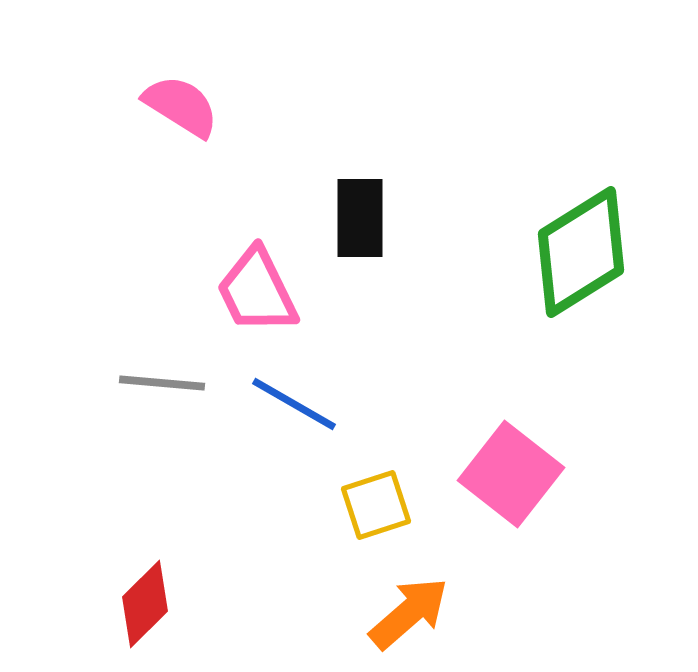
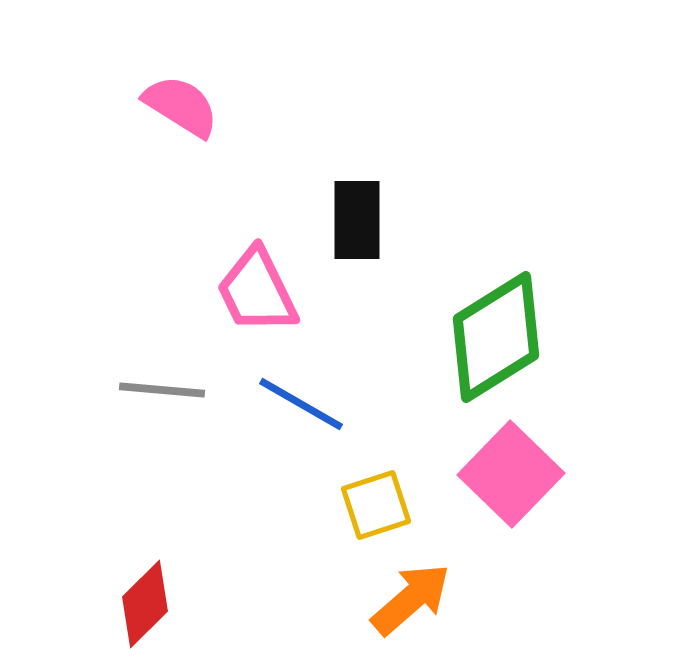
black rectangle: moved 3 px left, 2 px down
green diamond: moved 85 px left, 85 px down
gray line: moved 7 px down
blue line: moved 7 px right
pink square: rotated 6 degrees clockwise
orange arrow: moved 2 px right, 14 px up
